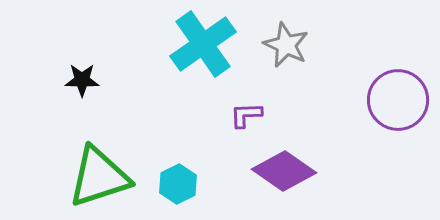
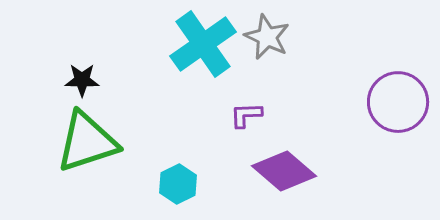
gray star: moved 19 px left, 8 px up
purple circle: moved 2 px down
purple diamond: rotated 6 degrees clockwise
green triangle: moved 12 px left, 35 px up
